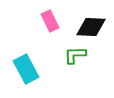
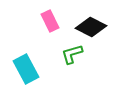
black diamond: rotated 24 degrees clockwise
green L-shape: moved 3 px left, 1 px up; rotated 15 degrees counterclockwise
